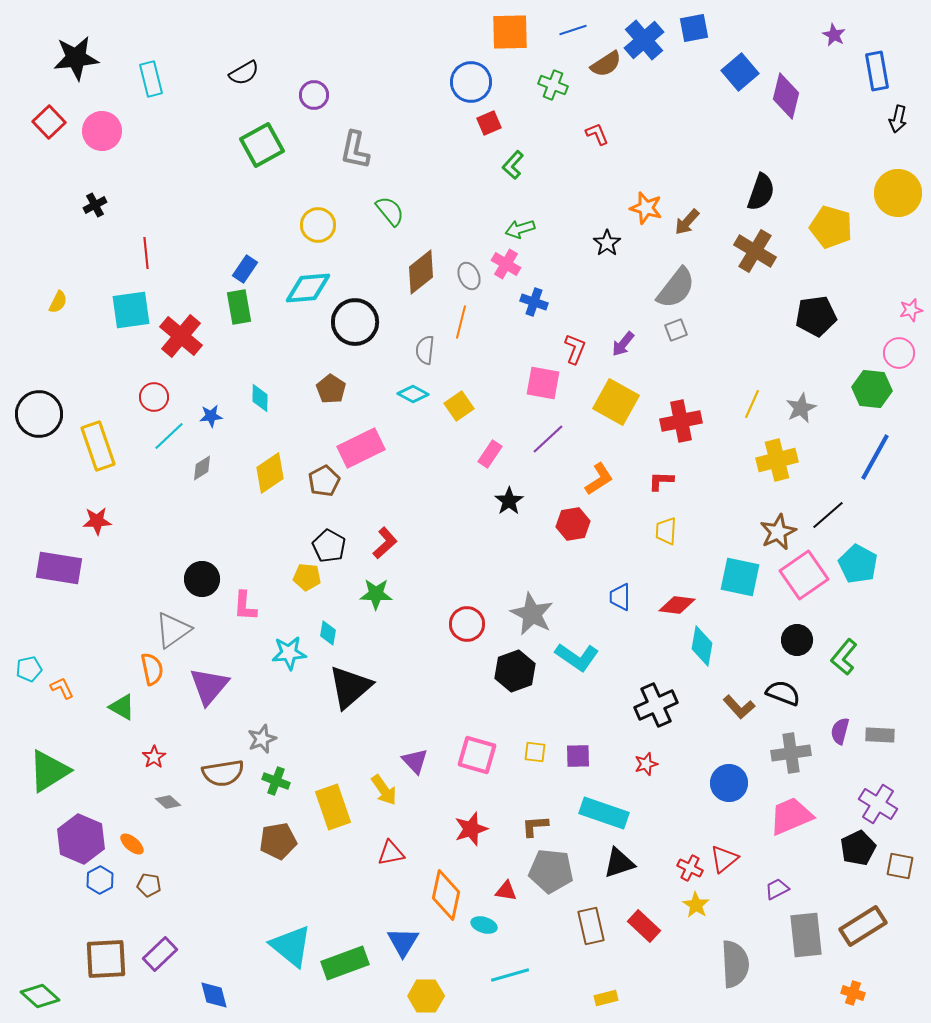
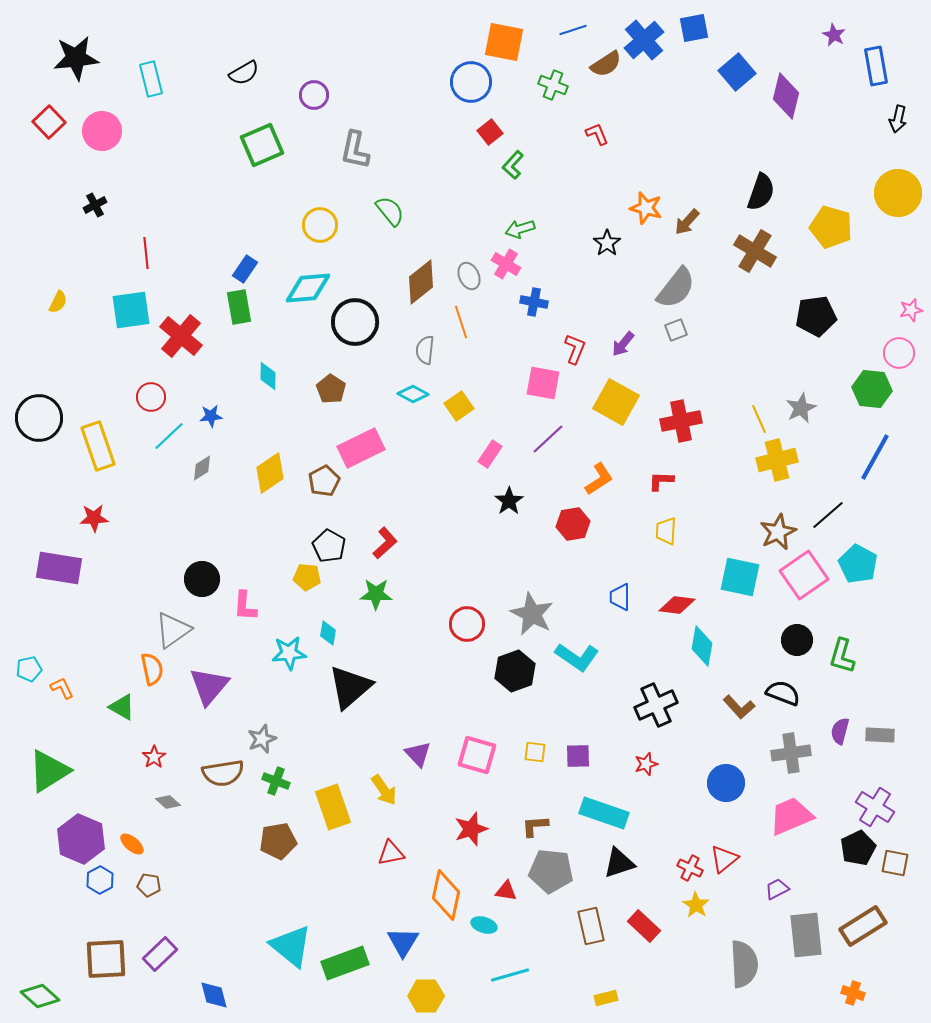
orange square at (510, 32): moved 6 px left, 10 px down; rotated 12 degrees clockwise
blue rectangle at (877, 71): moved 1 px left, 5 px up
blue square at (740, 72): moved 3 px left
red square at (489, 123): moved 1 px right, 9 px down; rotated 15 degrees counterclockwise
green square at (262, 145): rotated 6 degrees clockwise
yellow circle at (318, 225): moved 2 px right
brown diamond at (421, 272): moved 10 px down
blue cross at (534, 302): rotated 8 degrees counterclockwise
orange line at (461, 322): rotated 32 degrees counterclockwise
red circle at (154, 397): moved 3 px left
cyan diamond at (260, 398): moved 8 px right, 22 px up
yellow line at (752, 404): moved 7 px right, 15 px down; rotated 48 degrees counterclockwise
black circle at (39, 414): moved 4 px down
red star at (97, 521): moved 3 px left, 3 px up
green L-shape at (844, 657): moved 2 px left, 1 px up; rotated 24 degrees counterclockwise
purple triangle at (415, 761): moved 3 px right, 7 px up
blue circle at (729, 783): moved 3 px left
purple cross at (878, 804): moved 3 px left, 3 px down
brown square at (900, 866): moved 5 px left, 3 px up
gray semicircle at (735, 964): moved 9 px right
